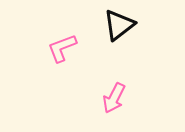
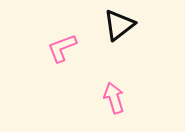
pink arrow: rotated 136 degrees clockwise
